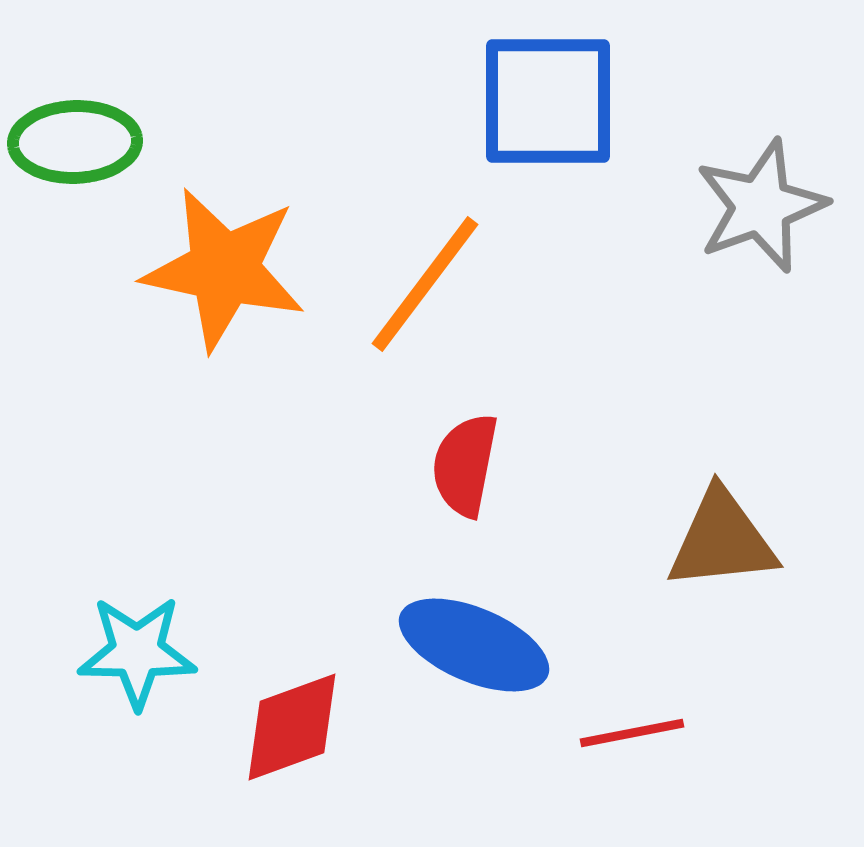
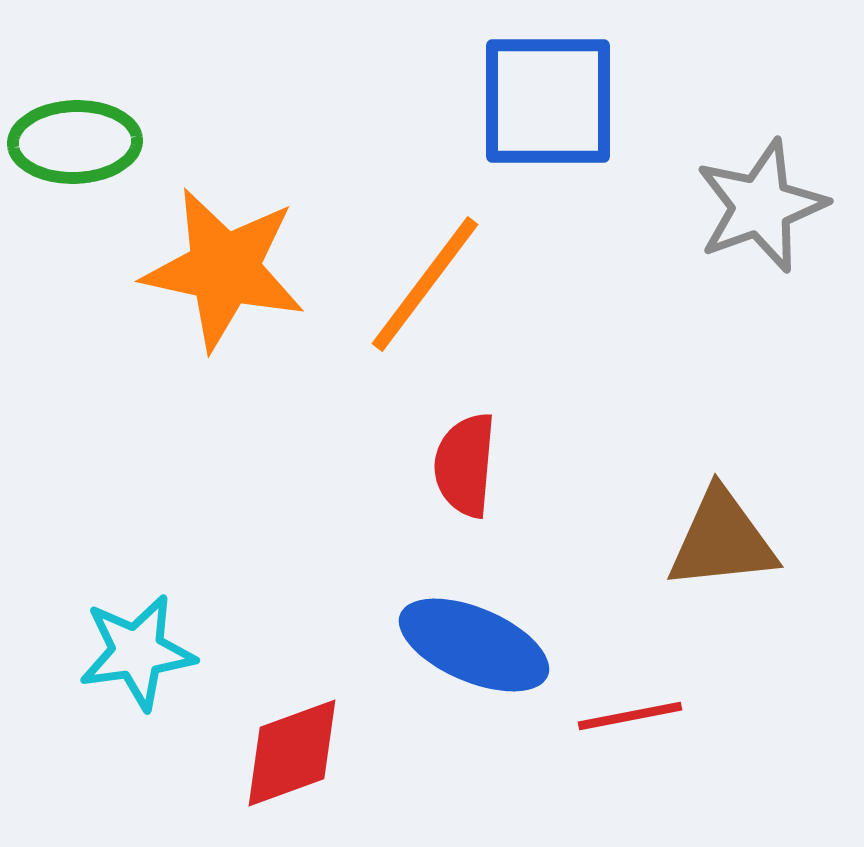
red semicircle: rotated 6 degrees counterclockwise
cyan star: rotated 9 degrees counterclockwise
red diamond: moved 26 px down
red line: moved 2 px left, 17 px up
